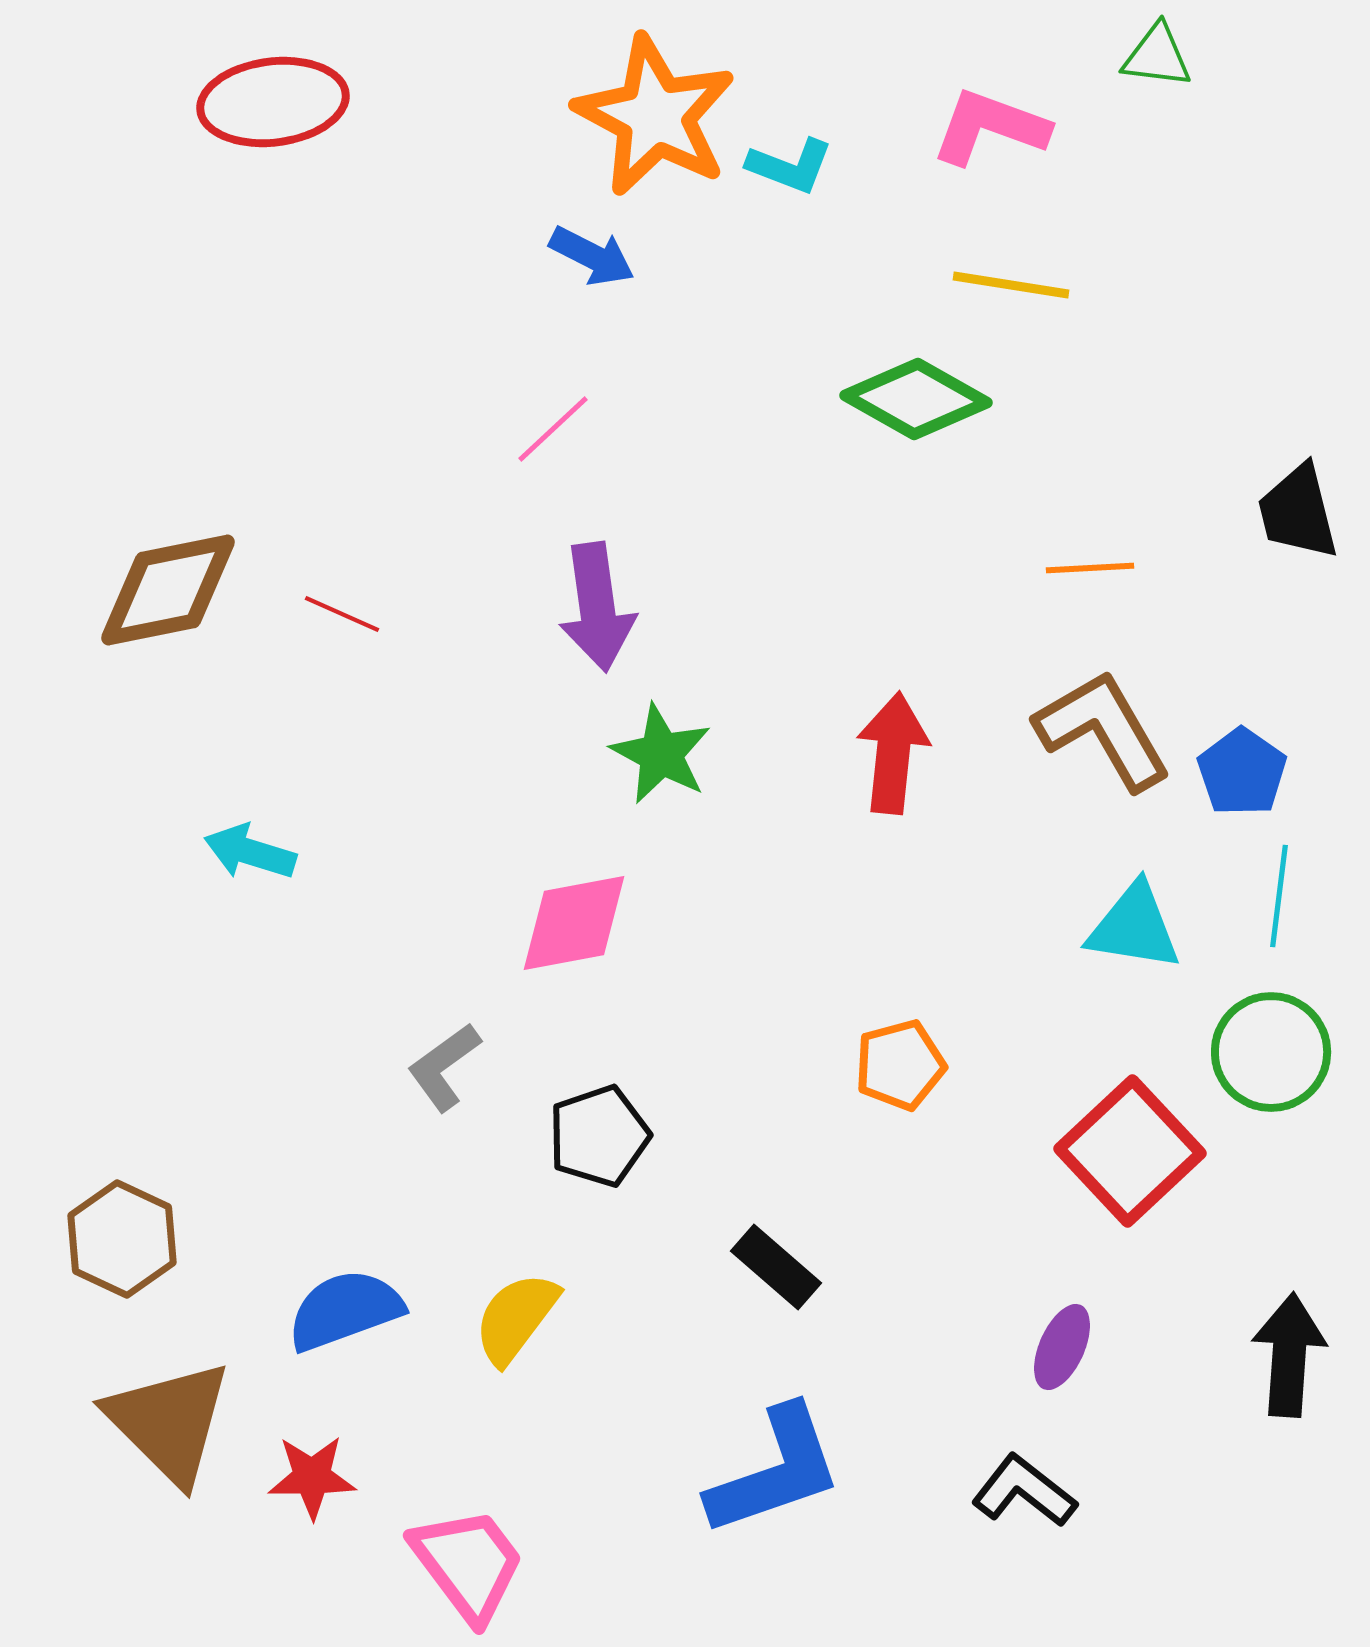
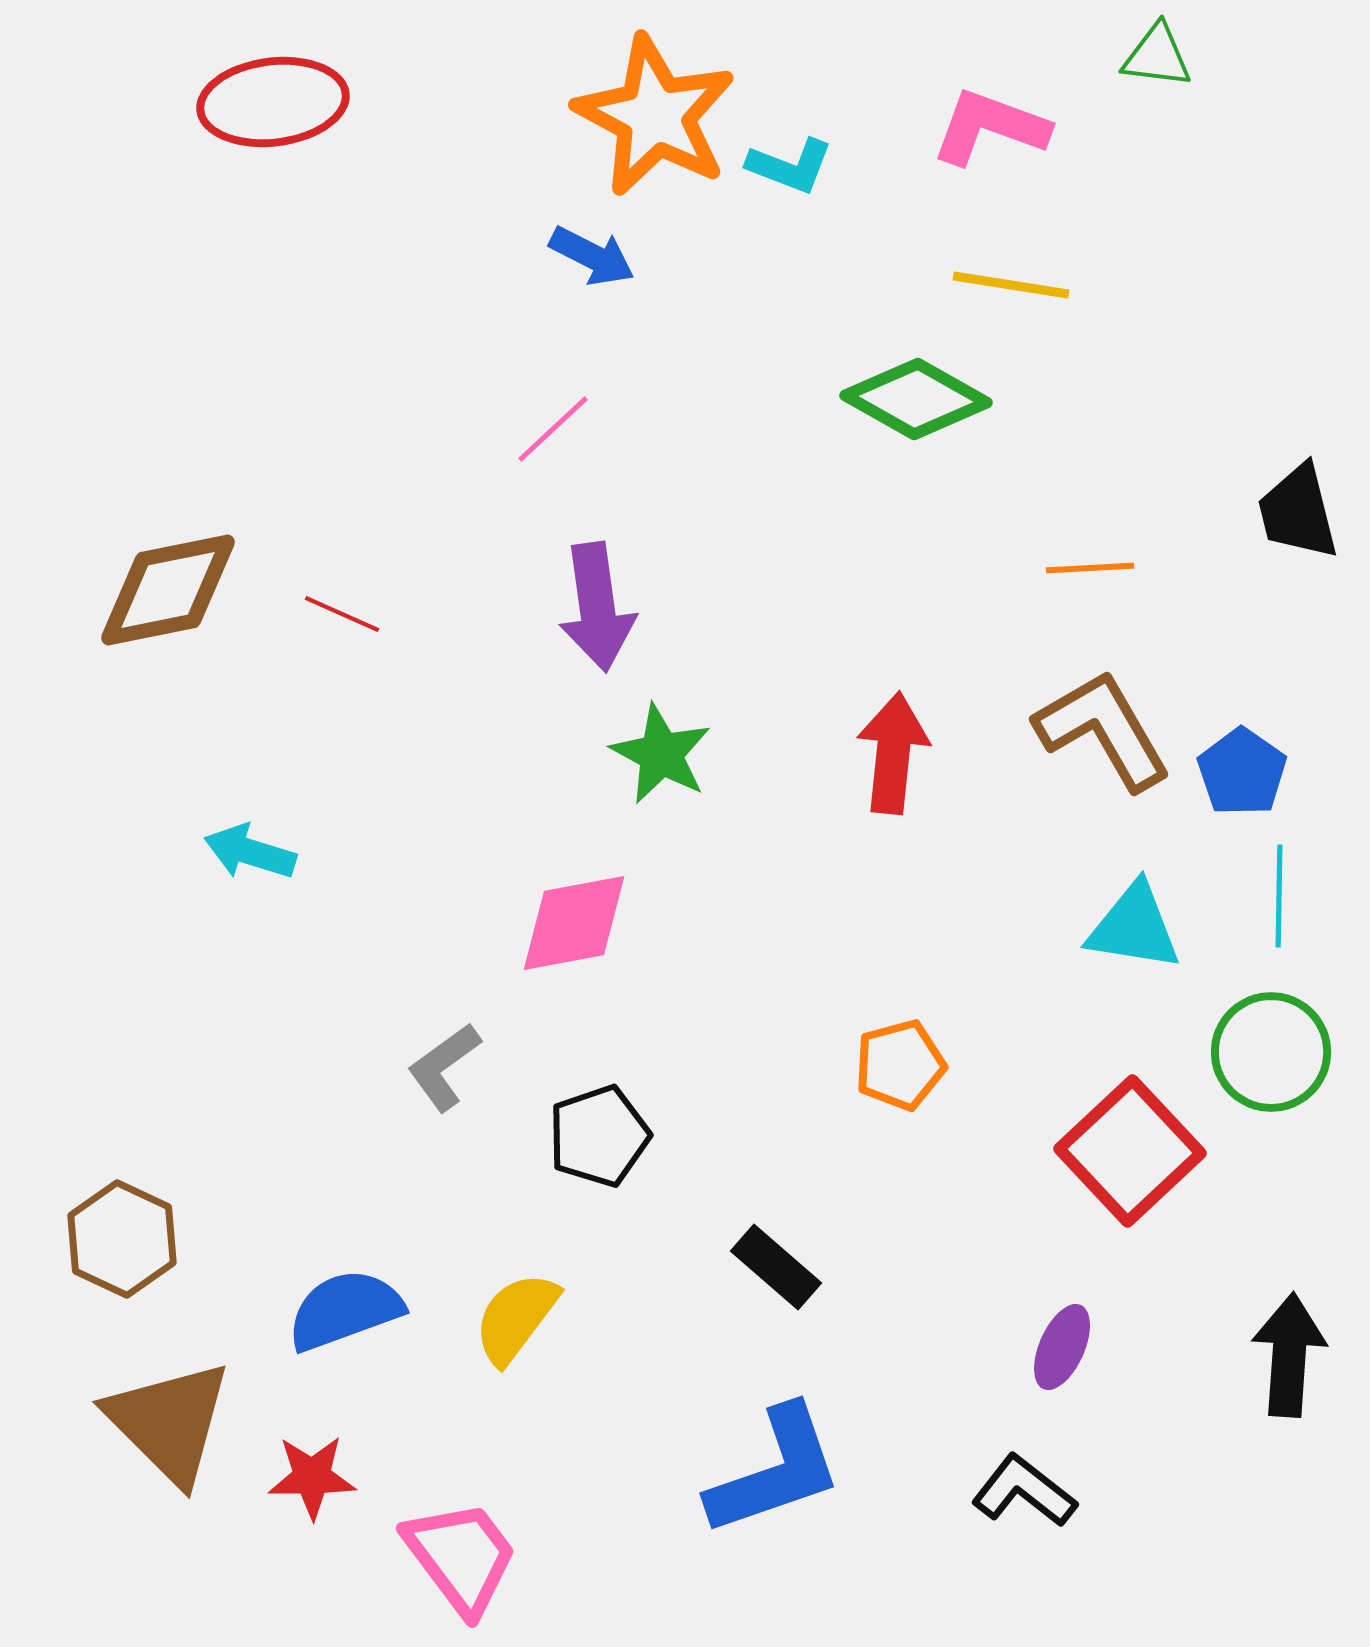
cyan line: rotated 6 degrees counterclockwise
pink trapezoid: moved 7 px left, 7 px up
